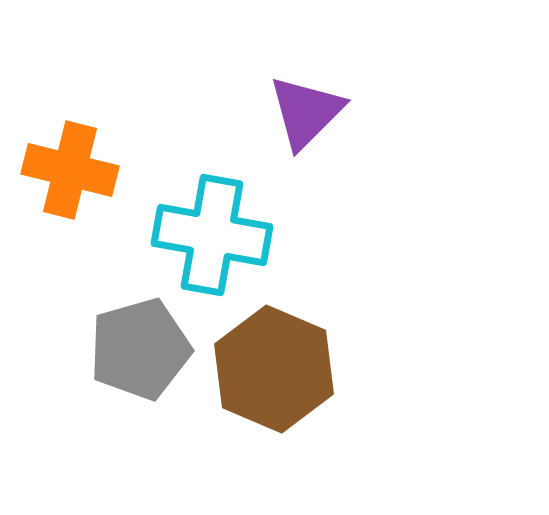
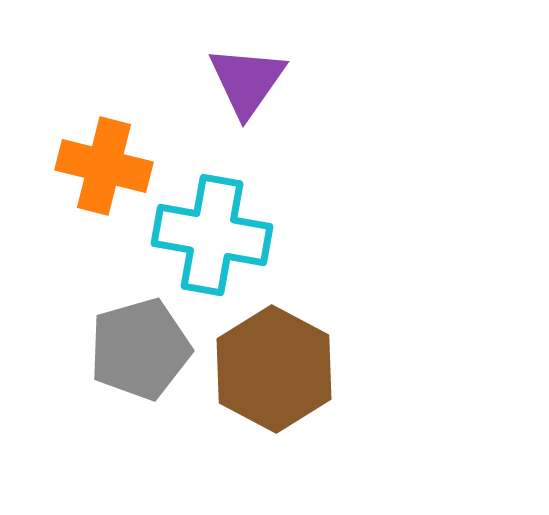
purple triangle: moved 59 px left, 31 px up; rotated 10 degrees counterclockwise
orange cross: moved 34 px right, 4 px up
brown hexagon: rotated 5 degrees clockwise
